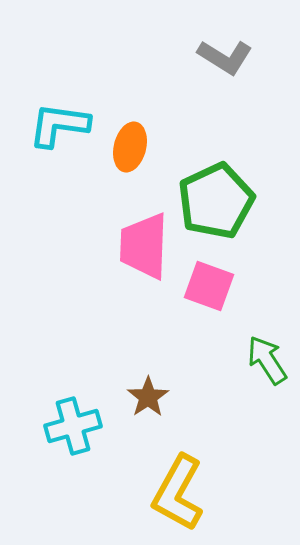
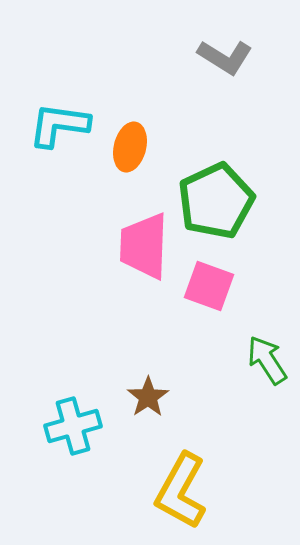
yellow L-shape: moved 3 px right, 2 px up
